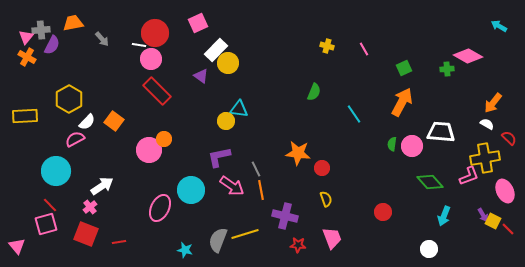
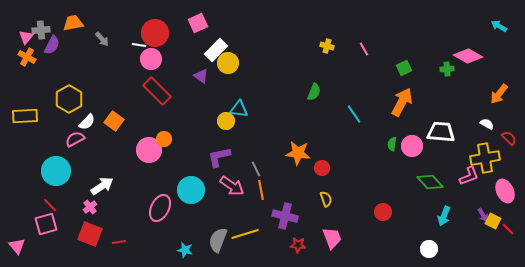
orange arrow at (493, 103): moved 6 px right, 9 px up
red square at (86, 234): moved 4 px right
